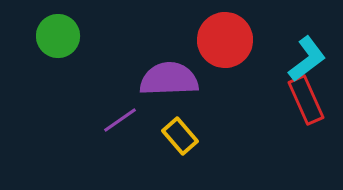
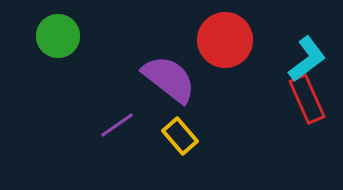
purple semicircle: rotated 40 degrees clockwise
red rectangle: moved 1 px right, 1 px up
purple line: moved 3 px left, 5 px down
